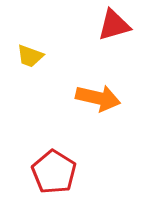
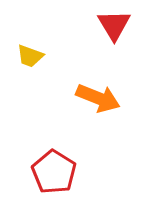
red triangle: rotated 45 degrees counterclockwise
orange arrow: rotated 9 degrees clockwise
